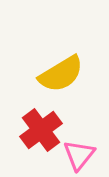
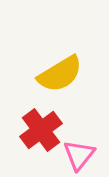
yellow semicircle: moved 1 px left
